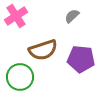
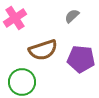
pink cross: moved 1 px left, 2 px down
green circle: moved 2 px right, 5 px down
